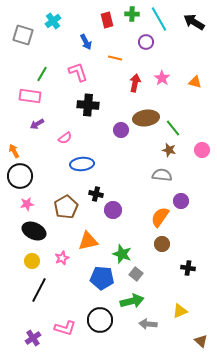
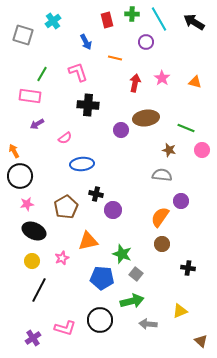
green line at (173, 128): moved 13 px right; rotated 30 degrees counterclockwise
